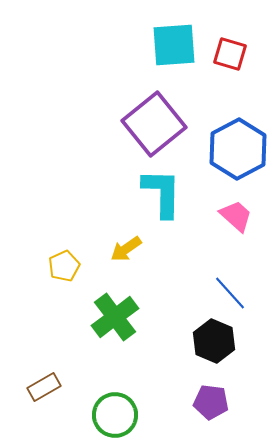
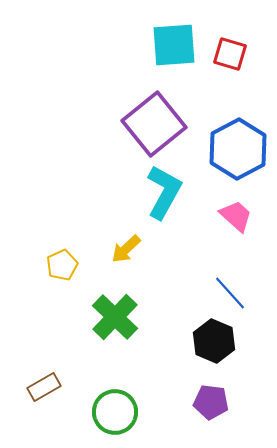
cyan L-shape: moved 2 px right, 1 px up; rotated 28 degrees clockwise
yellow arrow: rotated 8 degrees counterclockwise
yellow pentagon: moved 2 px left, 1 px up
green cross: rotated 9 degrees counterclockwise
green circle: moved 3 px up
